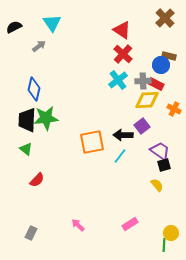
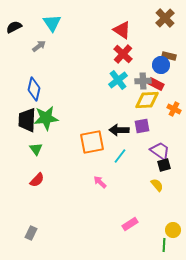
purple square: rotated 28 degrees clockwise
black arrow: moved 4 px left, 5 px up
green triangle: moved 10 px right; rotated 16 degrees clockwise
pink arrow: moved 22 px right, 43 px up
yellow circle: moved 2 px right, 3 px up
